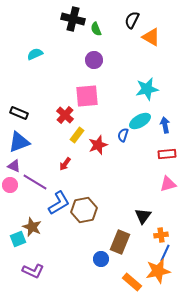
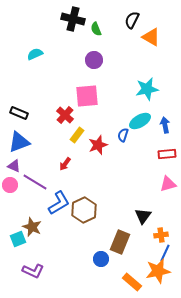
brown hexagon: rotated 15 degrees counterclockwise
